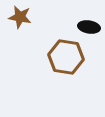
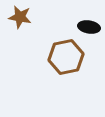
brown hexagon: rotated 20 degrees counterclockwise
